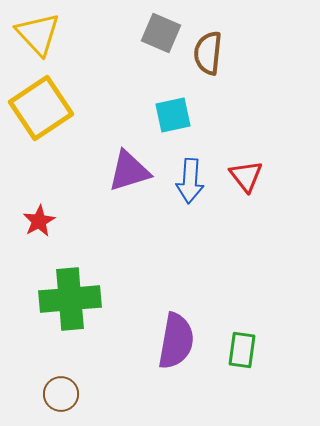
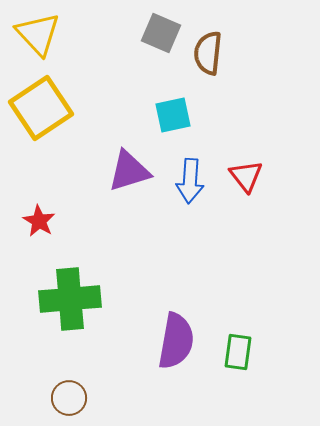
red star: rotated 12 degrees counterclockwise
green rectangle: moved 4 px left, 2 px down
brown circle: moved 8 px right, 4 px down
